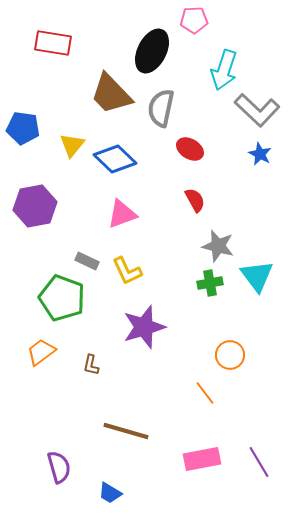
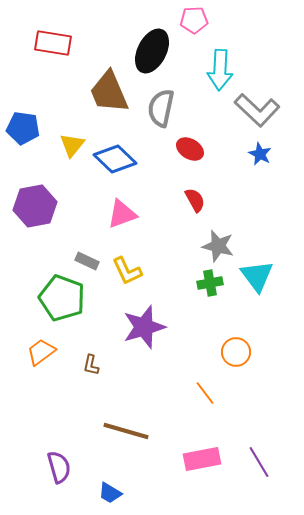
cyan arrow: moved 4 px left; rotated 15 degrees counterclockwise
brown trapezoid: moved 2 px left, 2 px up; rotated 21 degrees clockwise
orange circle: moved 6 px right, 3 px up
